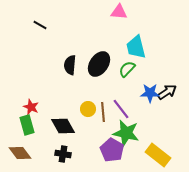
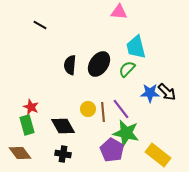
black arrow: rotated 78 degrees clockwise
